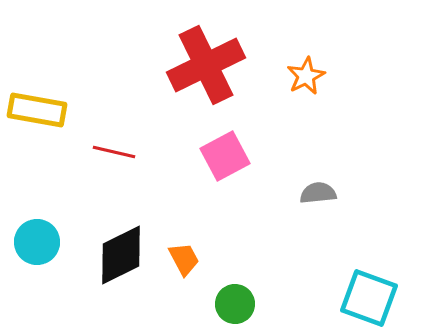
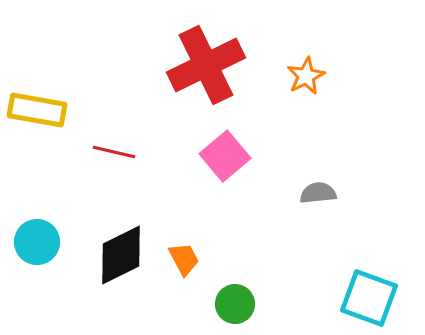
pink square: rotated 12 degrees counterclockwise
